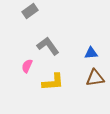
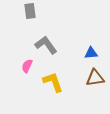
gray rectangle: rotated 63 degrees counterclockwise
gray L-shape: moved 2 px left, 1 px up
yellow L-shape: rotated 105 degrees counterclockwise
